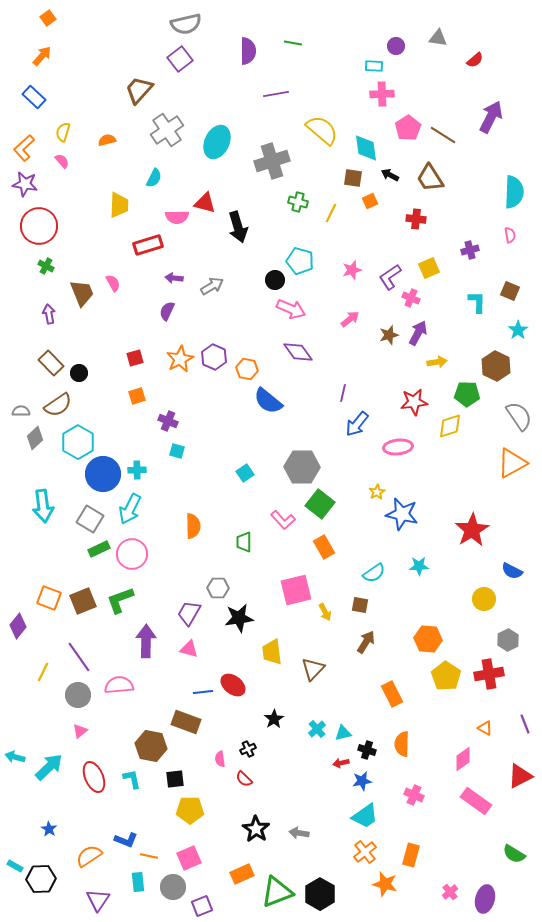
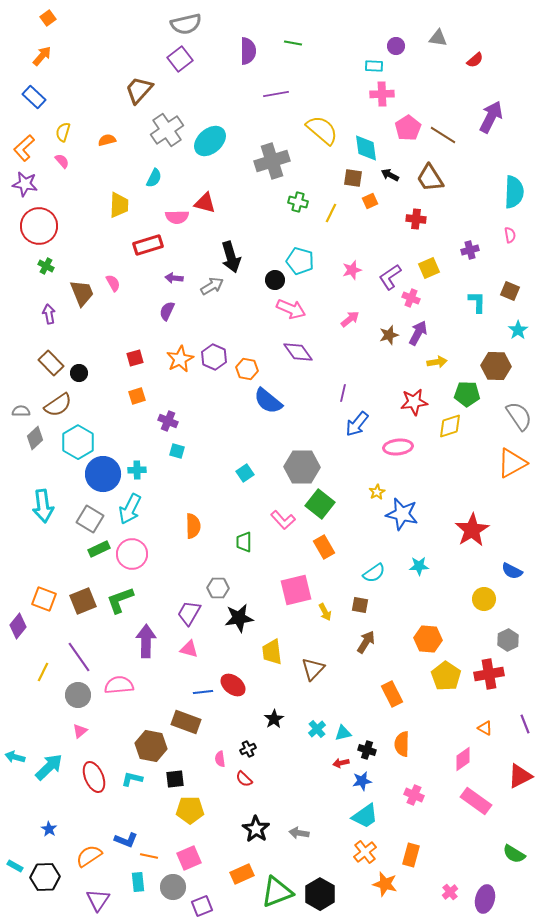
cyan ellipse at (217, 142): moved 7 px left, 1 px up; rotated 24 degrees clockwise
black arrow at (238, 227): moved 7 px left, 30 px down
brown hexagon at (496, 366): rotated 24 degrees counterclockwise
orange square at (49, 598): moved 5 px left, 1 px down
cyan L-shape at (132, 779): rotated 65 degrees counterclockwise
black hexagon at (41, 879): moved 4 px right, 2 px up
